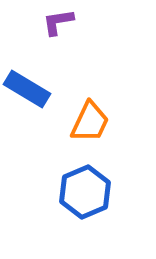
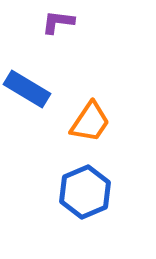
purple L-shape: rotated 16 degrees clockwise
orange trapezoid: rotated 9 degrees clockwise
